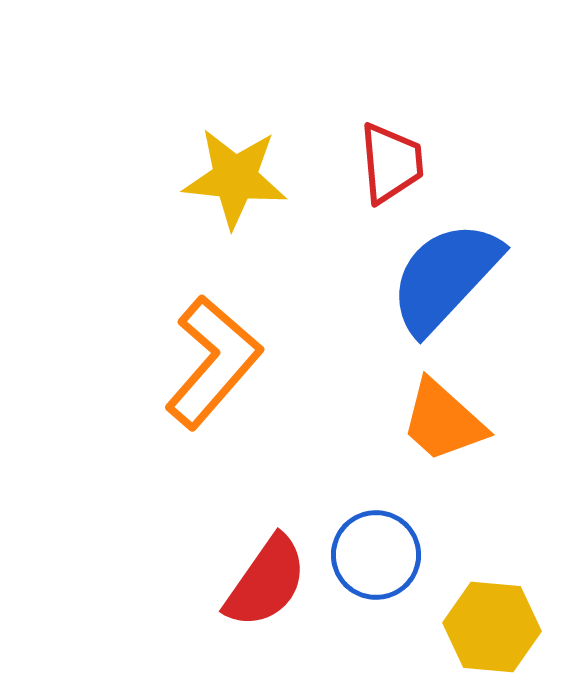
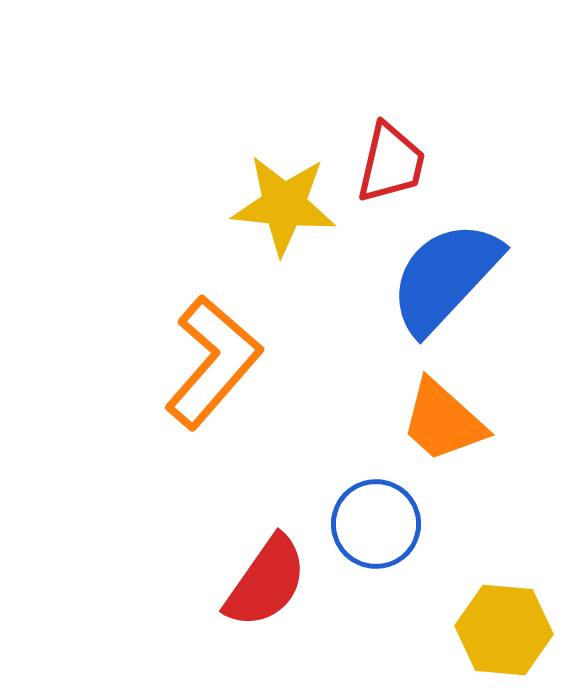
red trapezoid: rotated 18 degrees clockwise
yellow star: moved 49 px right, 27 px down
blue circle: moved 31 px up
yellow hexagon: moved 12 px right, 3 px down
